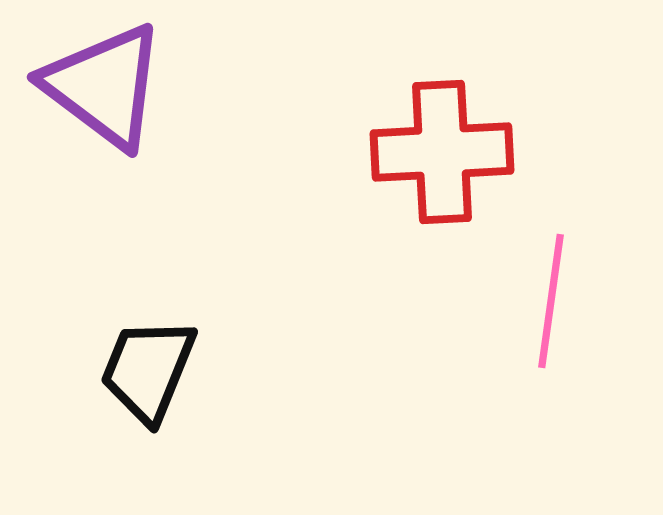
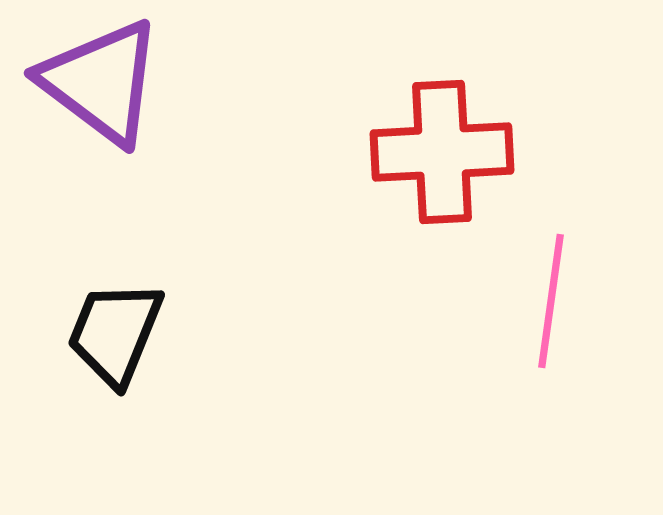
purple triangle: moved 3 px left, 4 px up
black trapezoid: moved 33 px left, 37 px up
